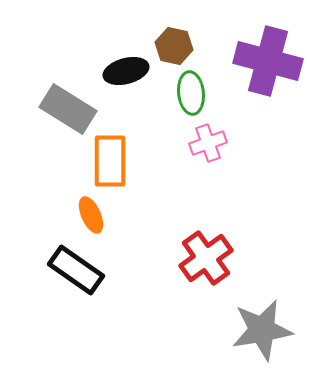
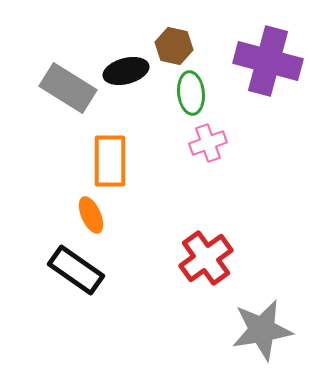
gray rectangle: moved 21 px up
